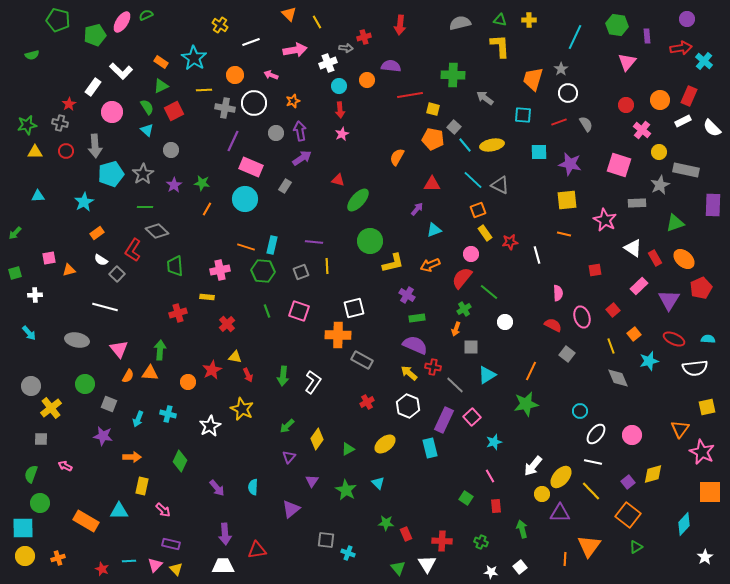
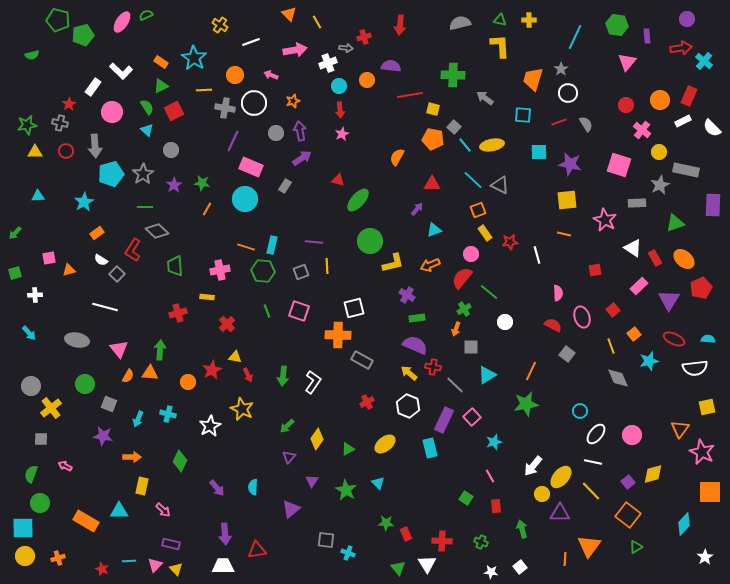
green pentagon at (95, 35): moved 12 px left
